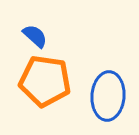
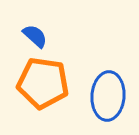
orange pentagon: moved 2 px left, 2 px down
